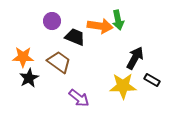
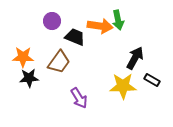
brown trapezoid: rotated 90 degrees clockwise
black star: rotated 24 degrees clockwise
purple arrow: rotated 20 degrees clockwise
